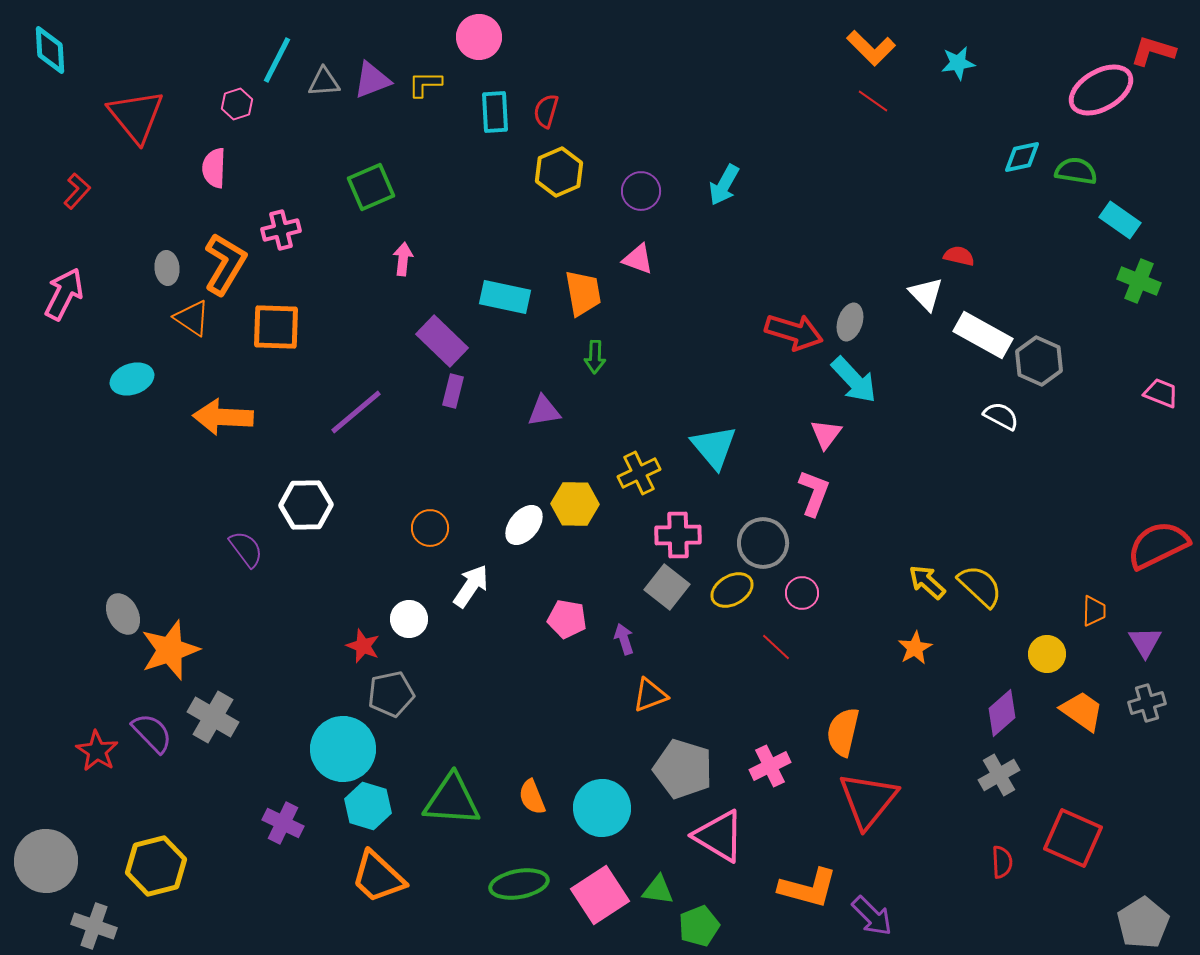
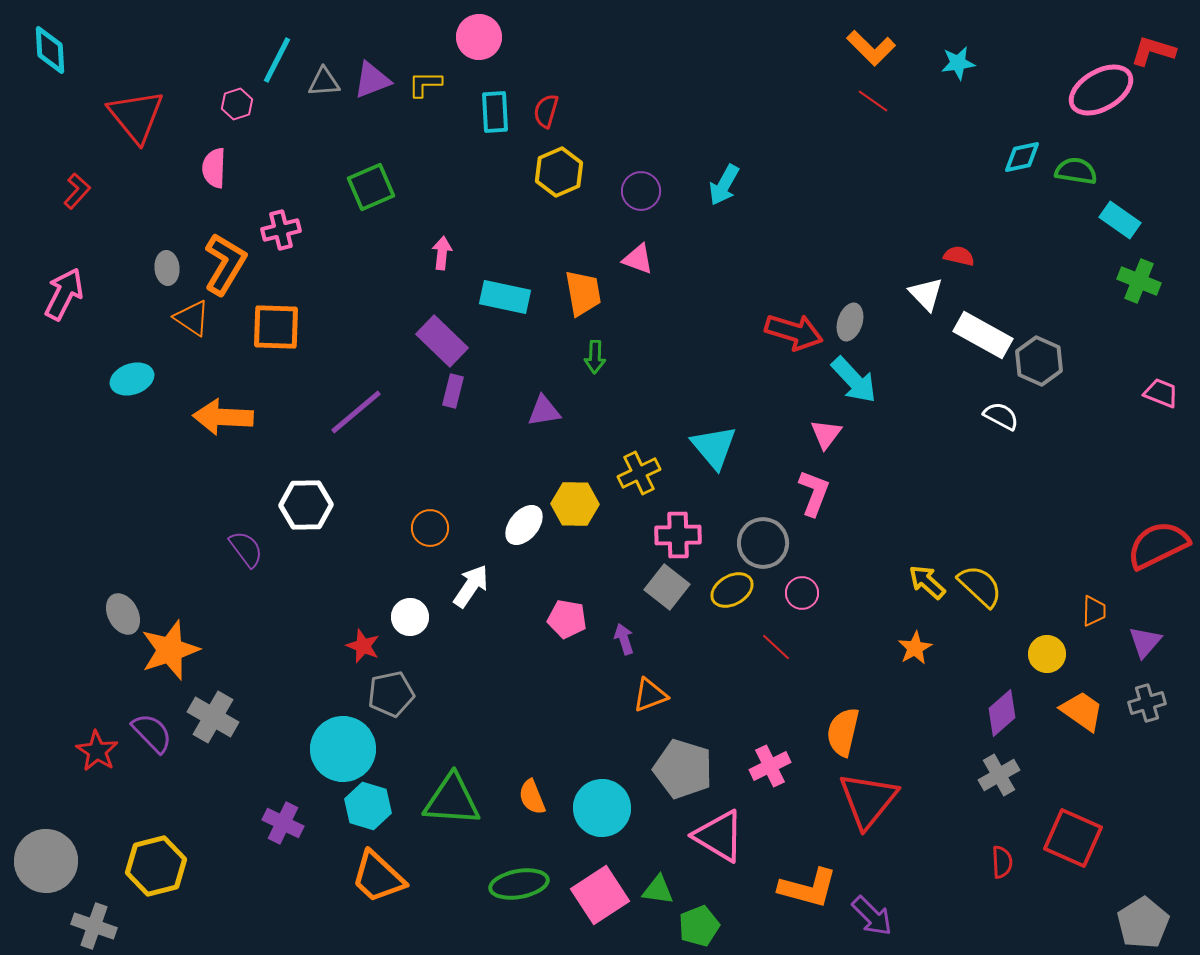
pink arrow at (403, 259): moved 39 px right, 6 px up
white circle at (409, 619): moved 1 px right, 2 px up
purple triangle at (1145, 642): rotated 12 degrees clockwise
